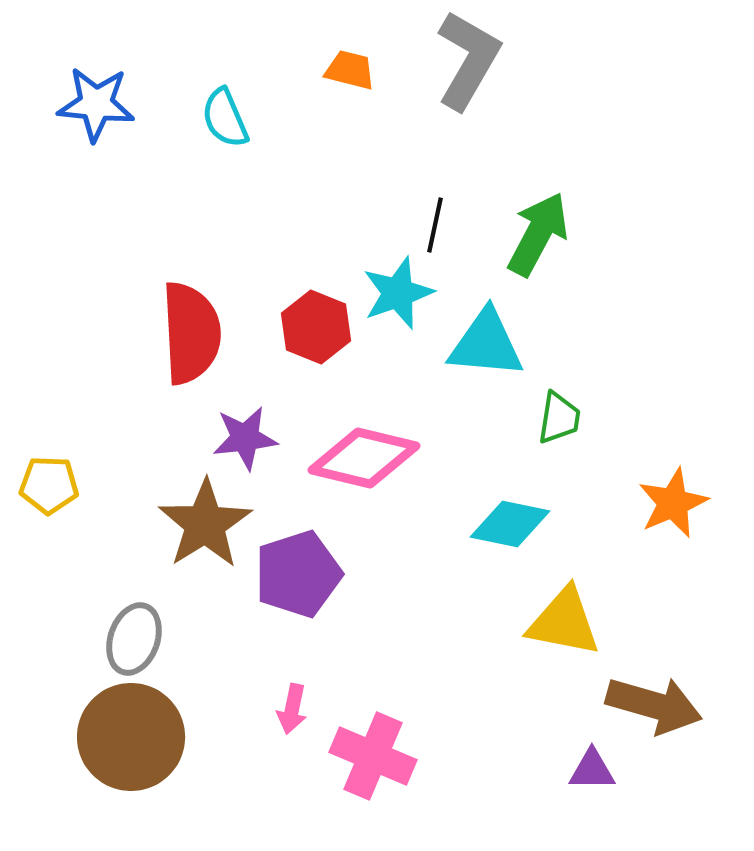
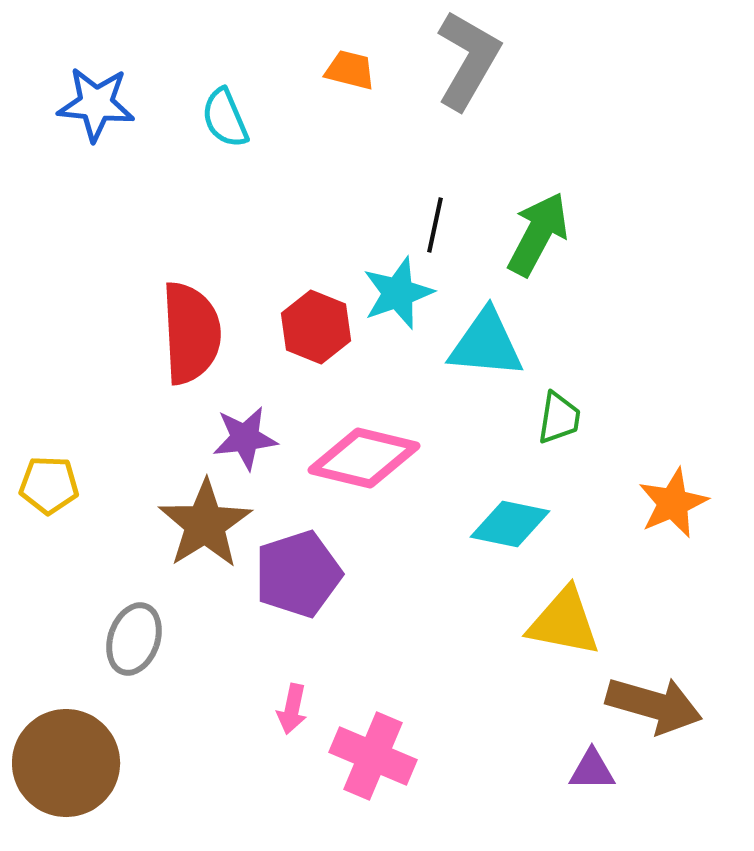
brown circle: moved 65 px left, 26 px down
